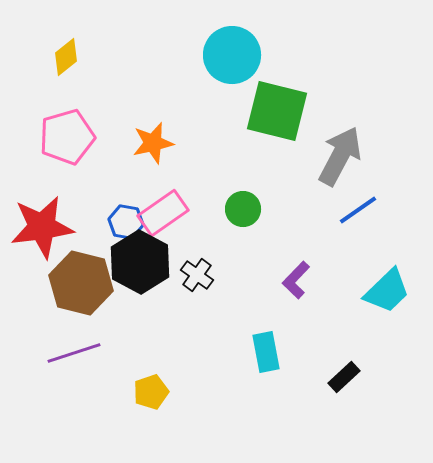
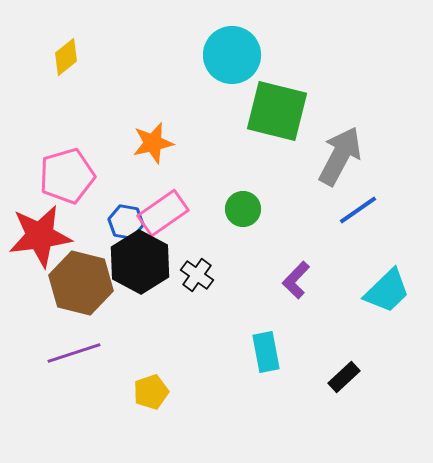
pink pentagon: moved 39 px down
red star: moved 2 px left, 9 px down
